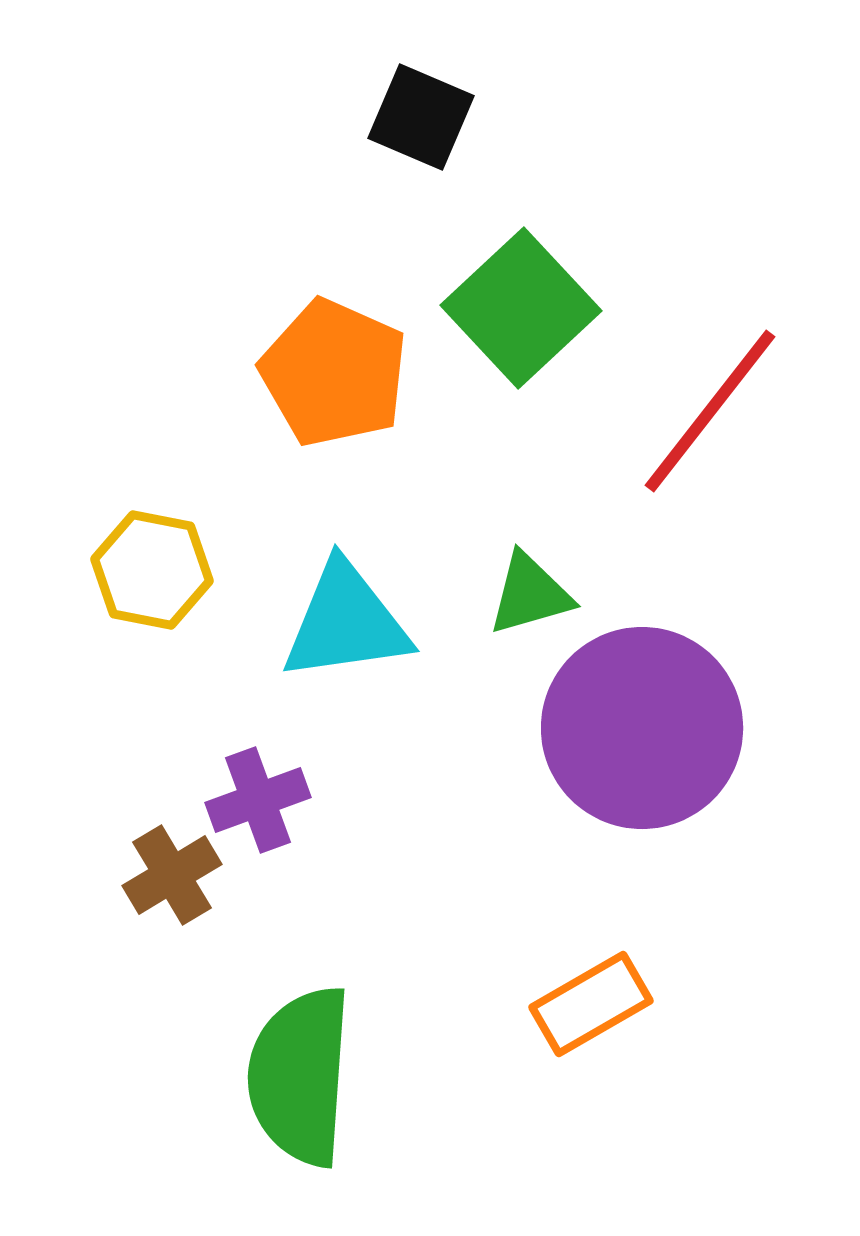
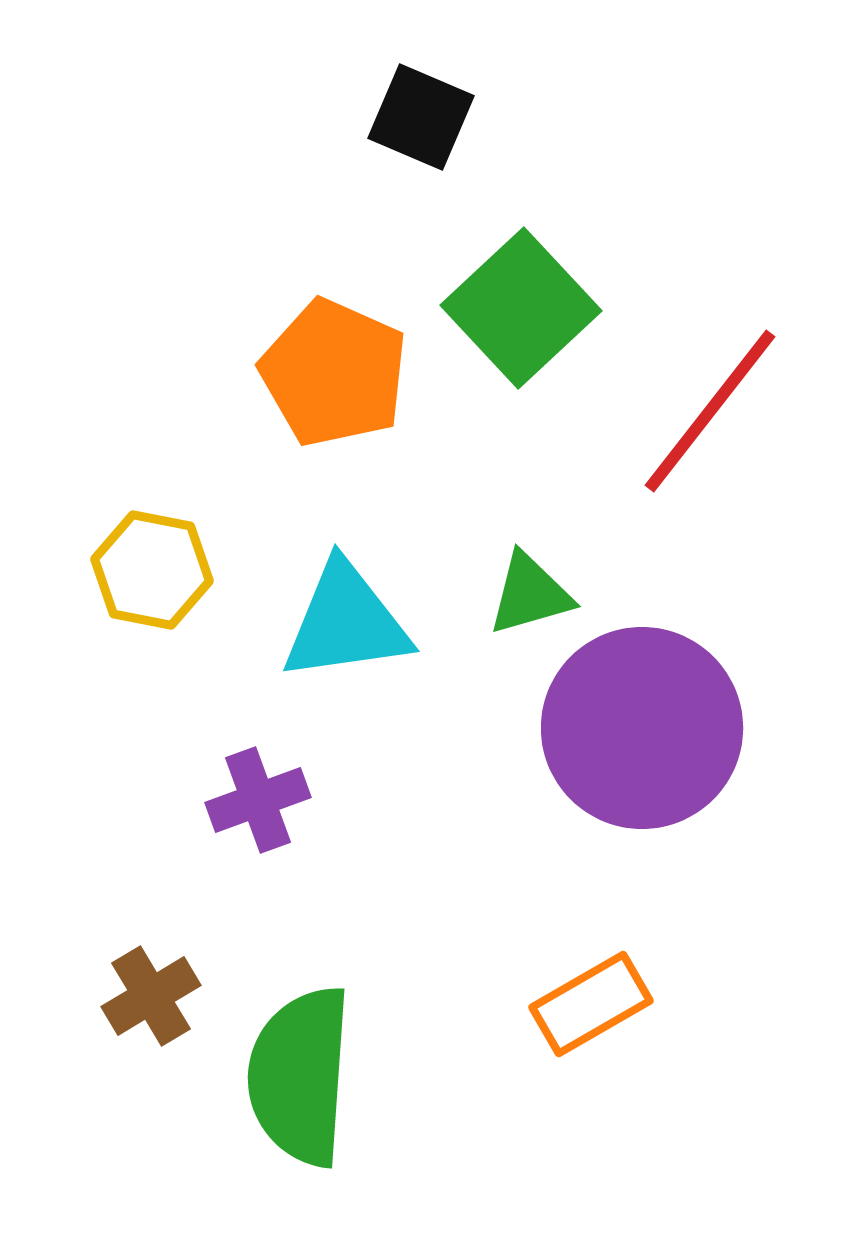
brown cross: moved 21 px left, 121 px down
